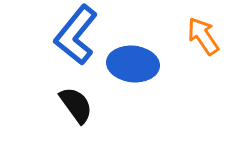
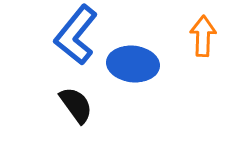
orange arrow: rotated 36 degrees clockwise
